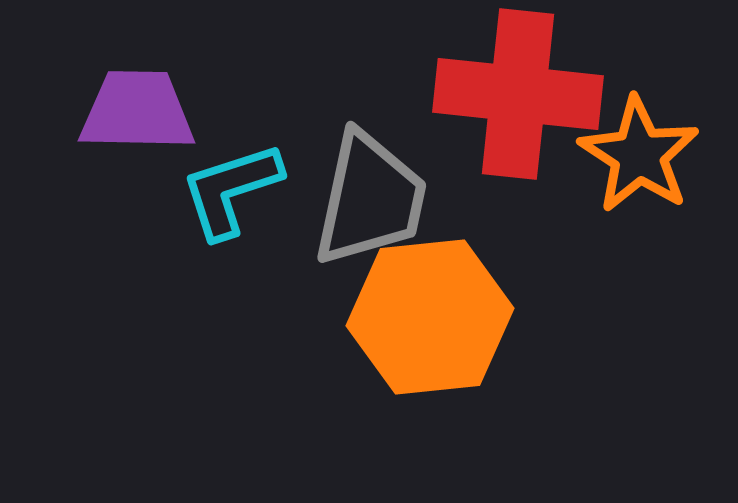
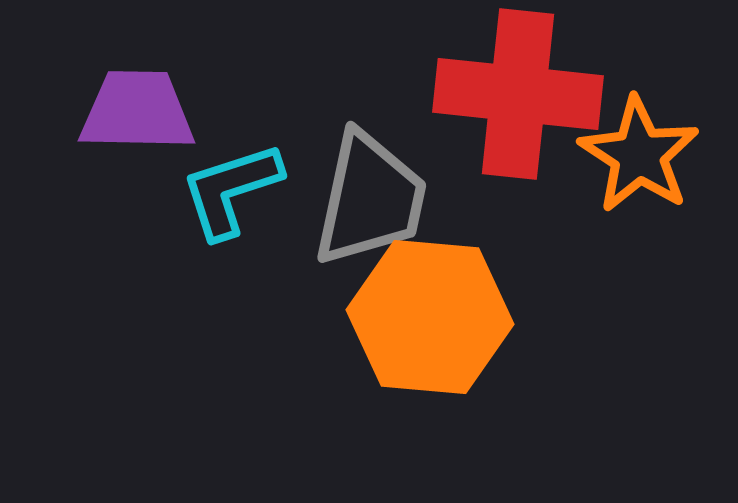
orange hexagon: rotated 11 degrees clockwise
